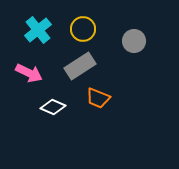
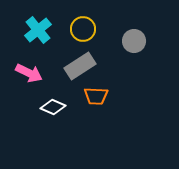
orange trapezoid: moved 2 px left, 2 px up; rotated 20 degrees counterclockwise
